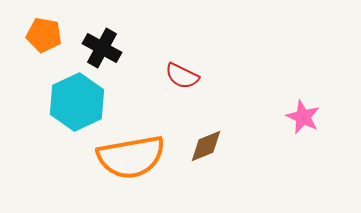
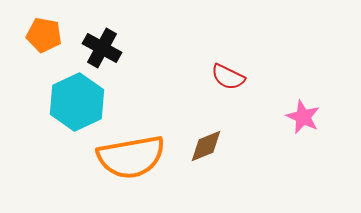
red semicircle: moved 46 px right, 1 px down
